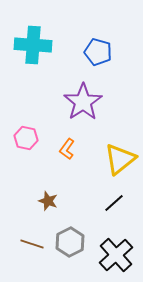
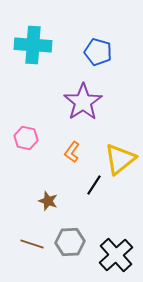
orange L-shape: moved 5 px right, 3 px down
black line: moved 20 px left, 18 px up; rotated 15 degrees counterclockwise
gray hexagon: rotated 24 degrees clockwise
